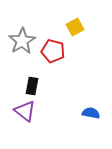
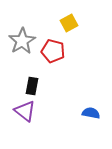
yellow square: moved 6 px left, 4 px up
